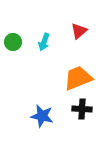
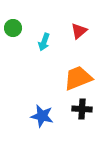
green circle: moved 14 px up
